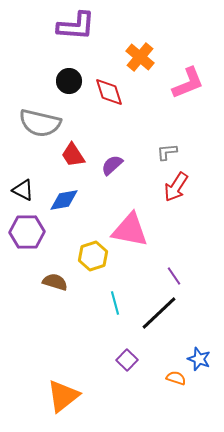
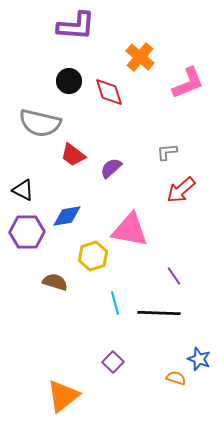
red trapezoid: rotated 20 degrees counterclockwise
purple semicircle: moved 1 px left, 3 px down
red arrow: moved 5 px right, 3 px down; rotated 16 degrees clockwise
blue diamond: moved 3 px right, 16 px down
black line: rotated 45 degrees clockwise
purple square: moved 14 px left, 2 px down
